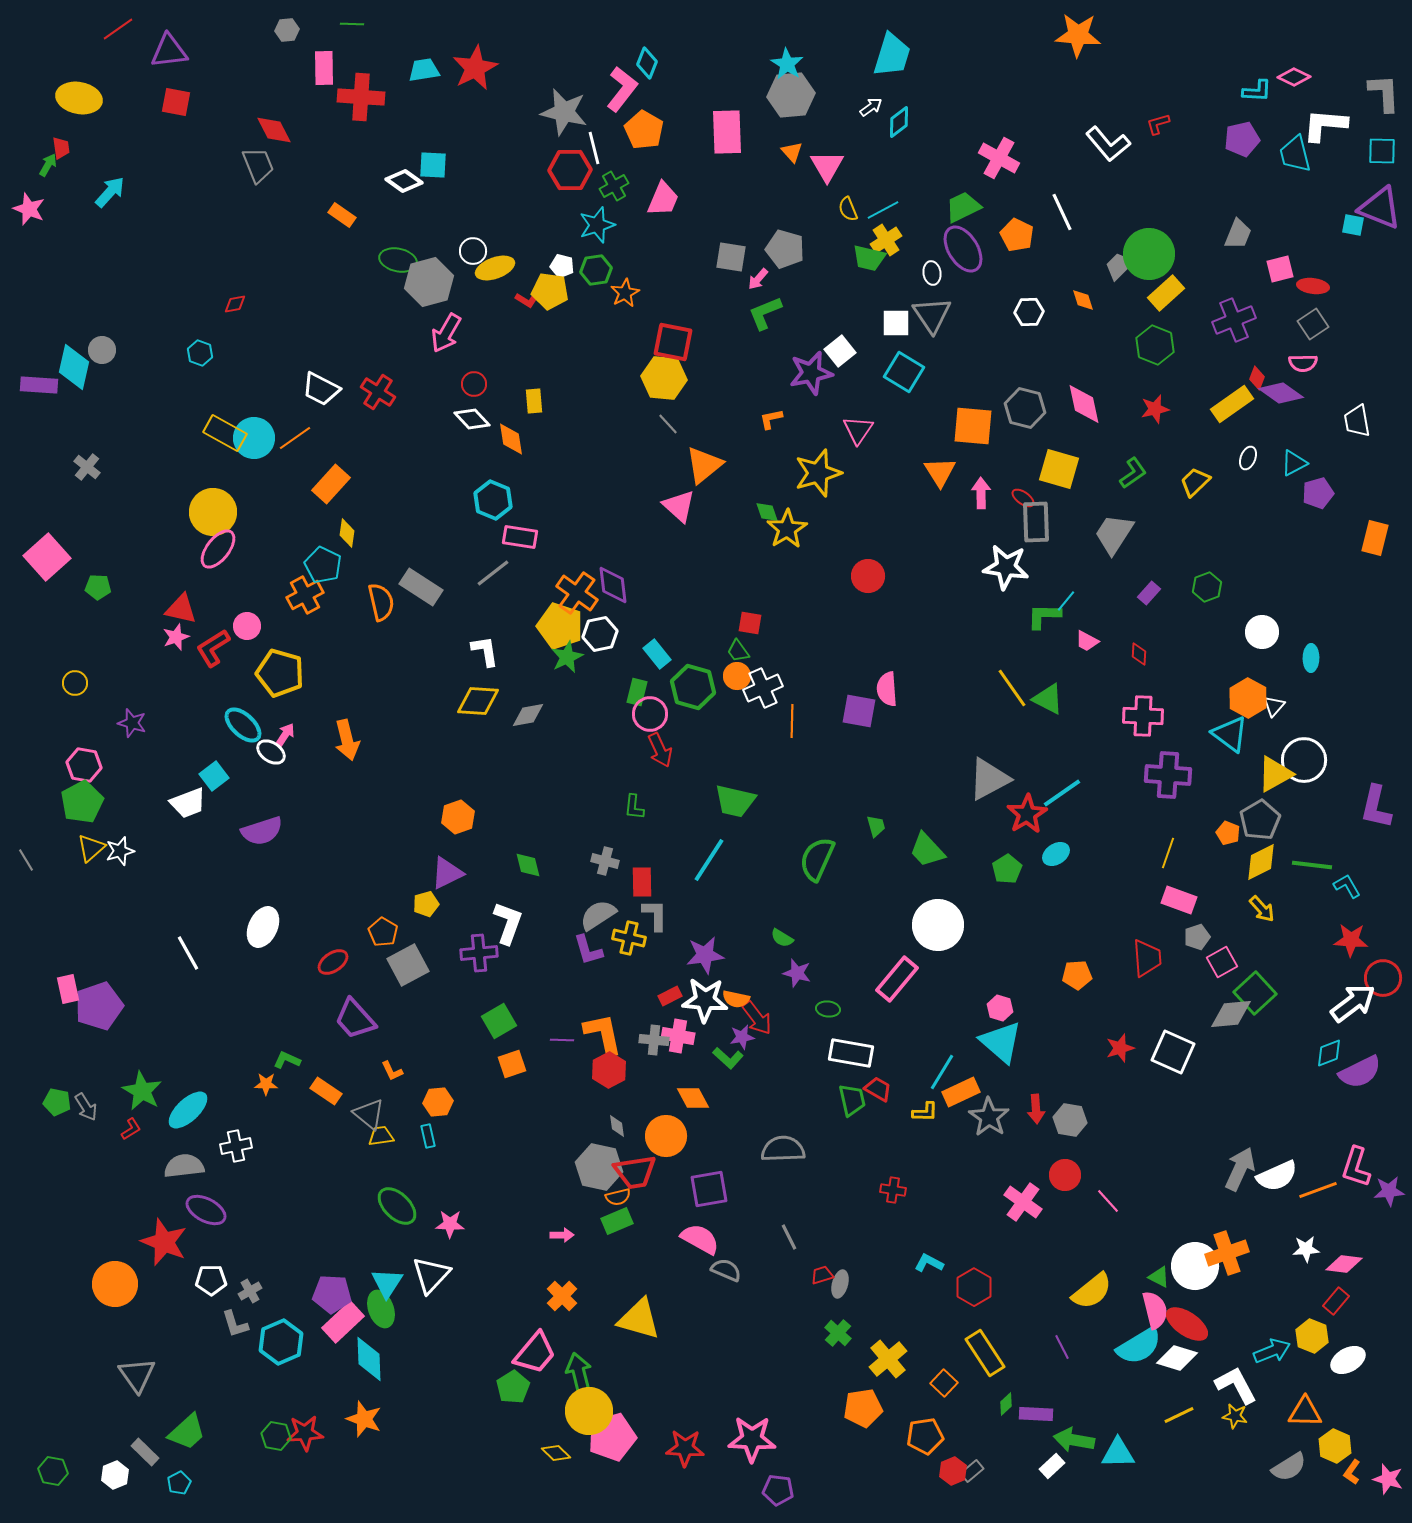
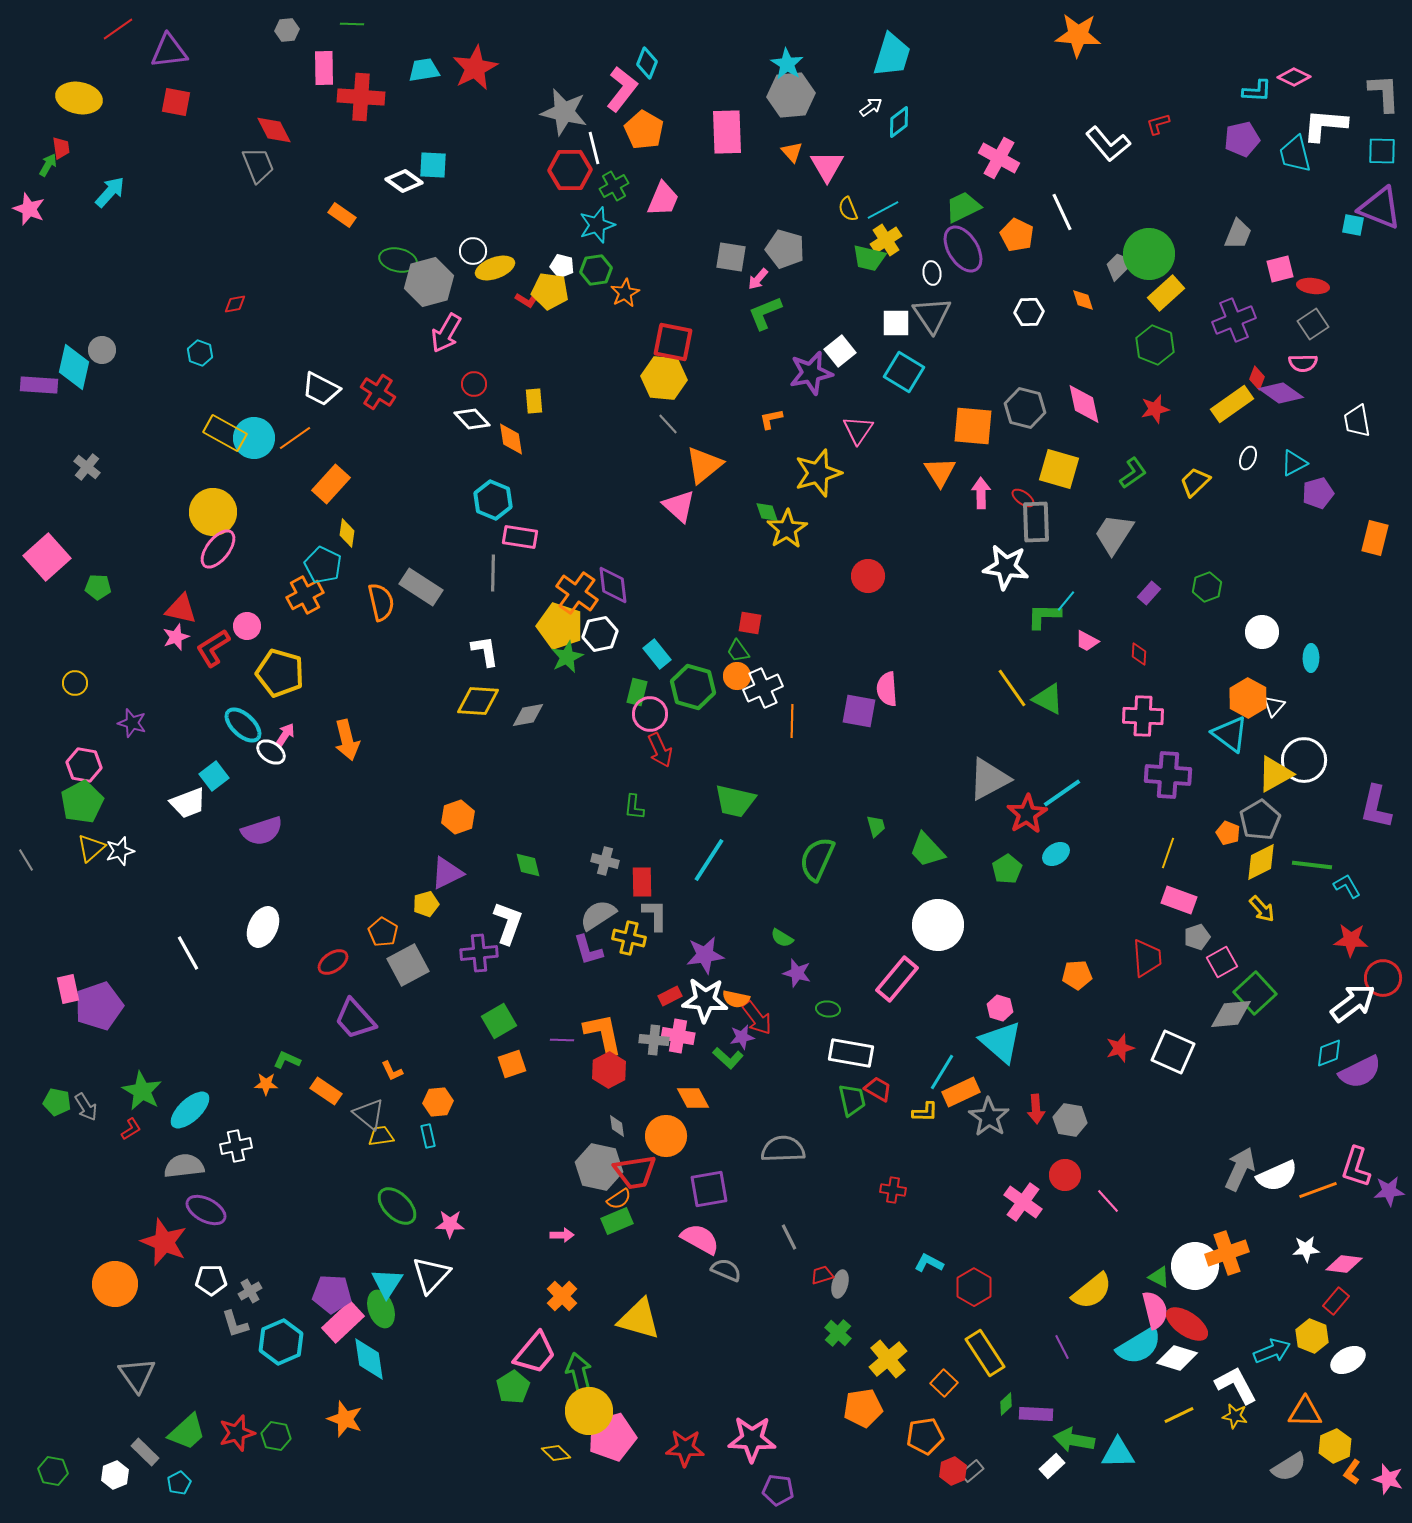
gray line at (493, 573): rotated 51 degrees counterclockwise
cyan ellipse at (188, 1110): moved 2 px right
orange semicircle at (618, 1197): moved 1 px right, 2 px down; rotated 20 degrees counterclockwise
cyan diamond at (369, 1359): rotated 6 degrees counterclockwise
orange star at (364, 1419): moved 19 px left
red star at (305, 1433): moved 68 px left; rotated 12 degrees counterclockwise
yellow hexagon at (1335, 1446): rotated 12 degrees clockwise
